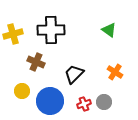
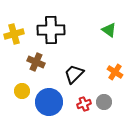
yellow cross: moved 1 px right
blue circle: moved 1 px left, 1 px down
